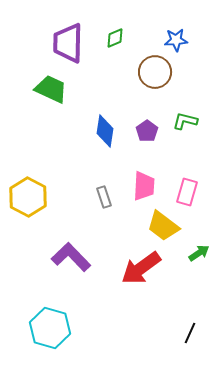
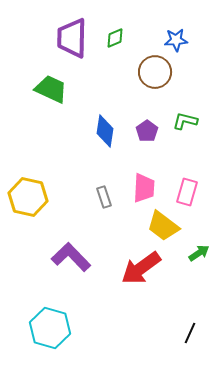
purple trapezoid: moved 4 px right, 5 px up
pink trapezoid: moved 2 px down
yellow hexagon: rotated 15 degrees counterclockwise
